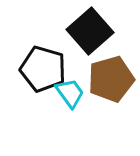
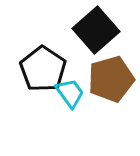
black square: moved 6 px right, 1 px up
black pentagon: rotated 18 degrees clockwise
